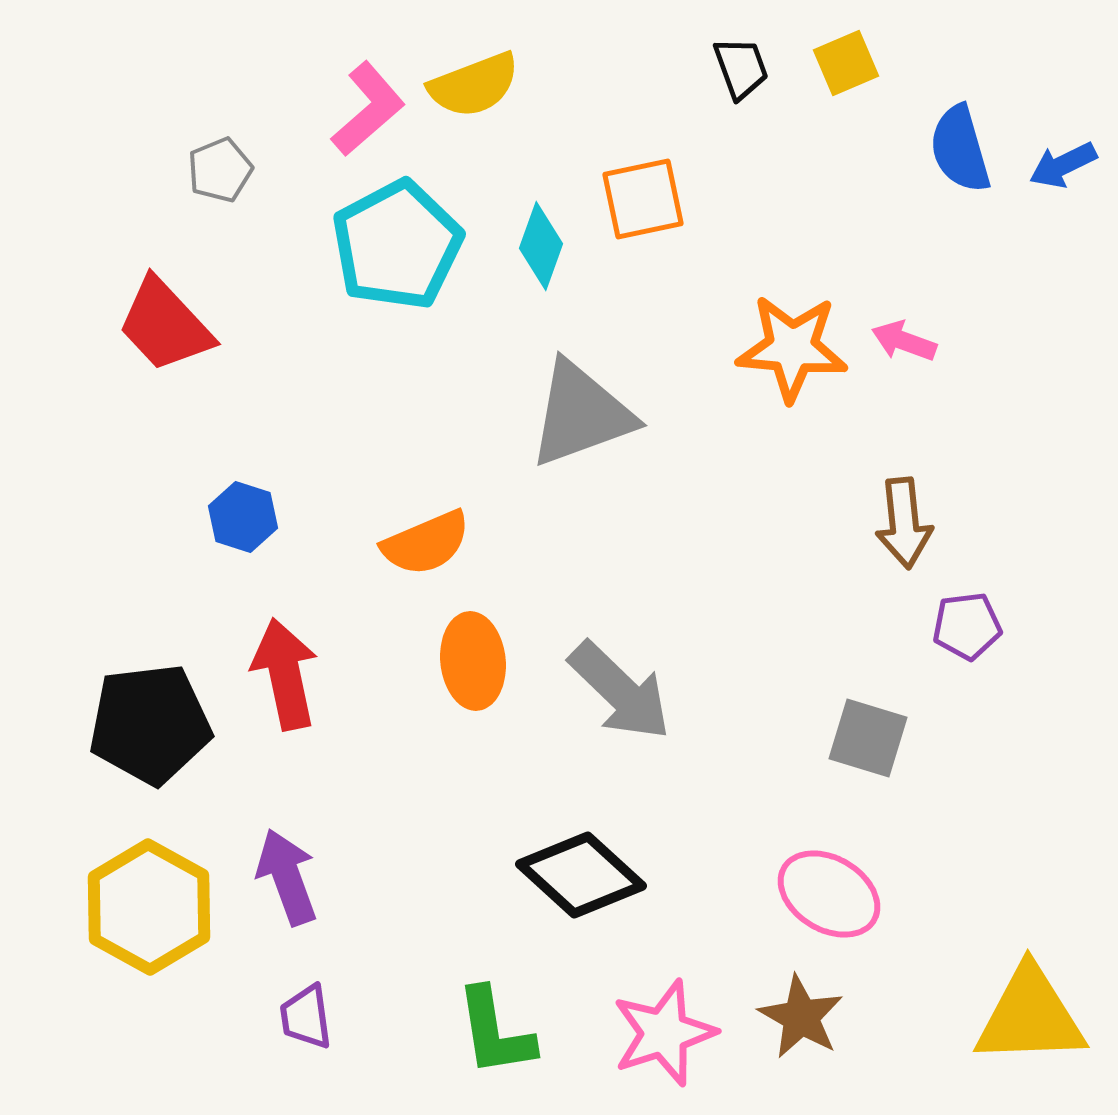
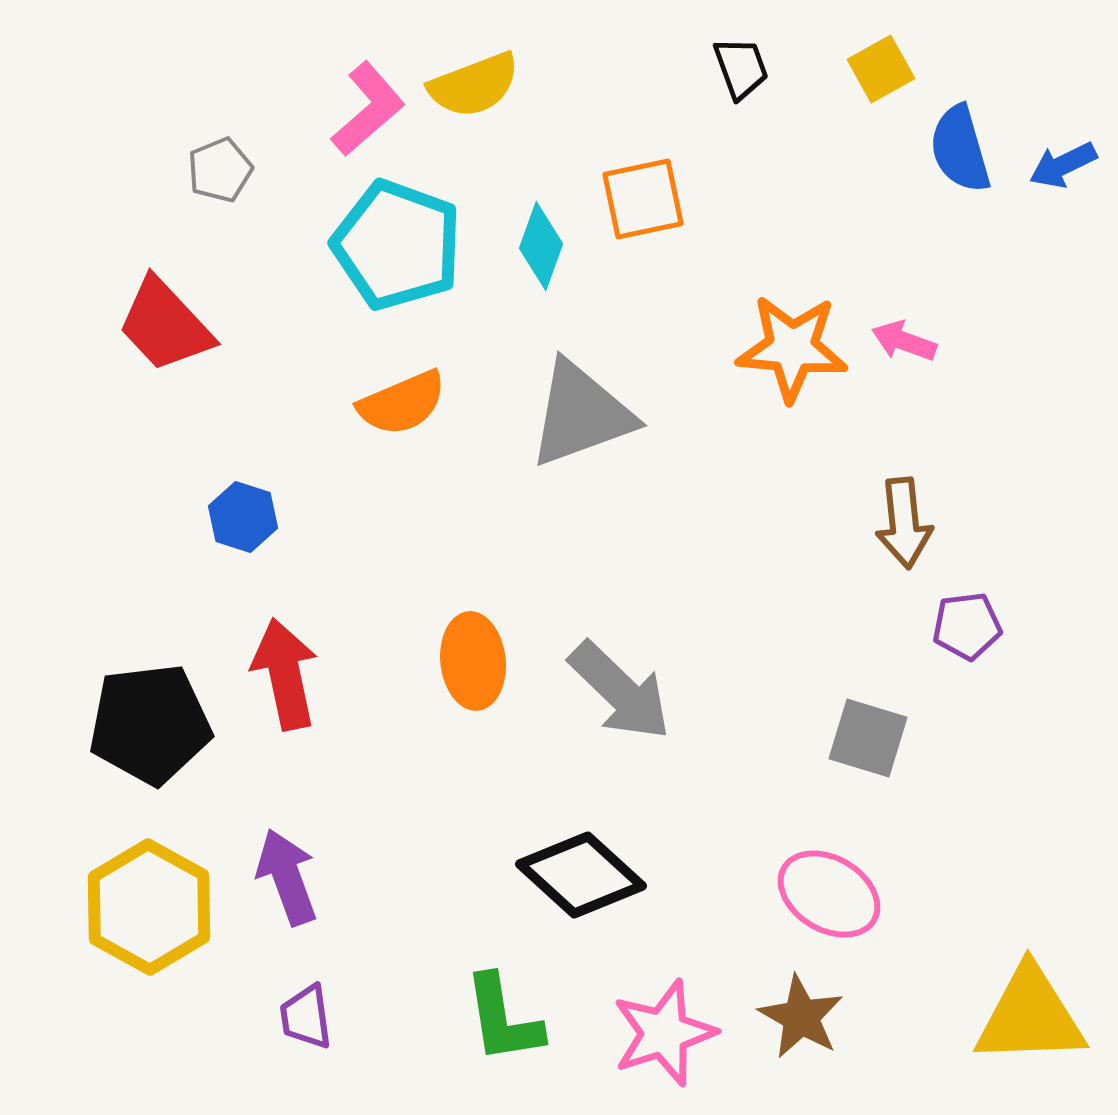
yellow square: moved 35 px right, 6 px down; rotated 6 degrees counterclockwise
cyan pentagon: rotated 24 degrees counterclockwise
orange semicircle: moved 24 px left, 140 px up
green L-shape: moved 8 px right, 13 px up
